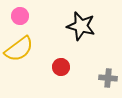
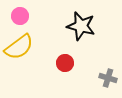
yellow semicircle: moved 2 px up
red circle: moved 4 px right, 4 px up
gray cross: rotated 12 degrees clockwise
